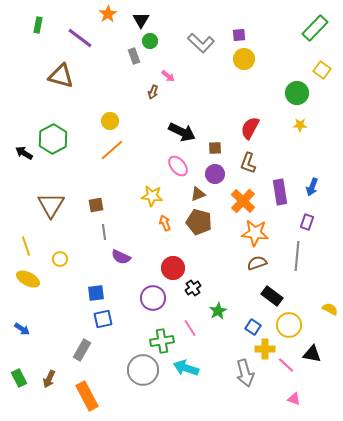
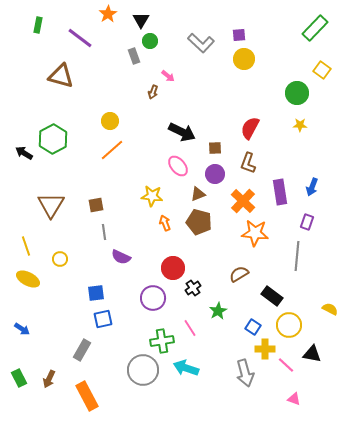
brown semicircle at (257, 263): moved 18 px left, 11 px down; rotated 12 degrees counterclockwise
